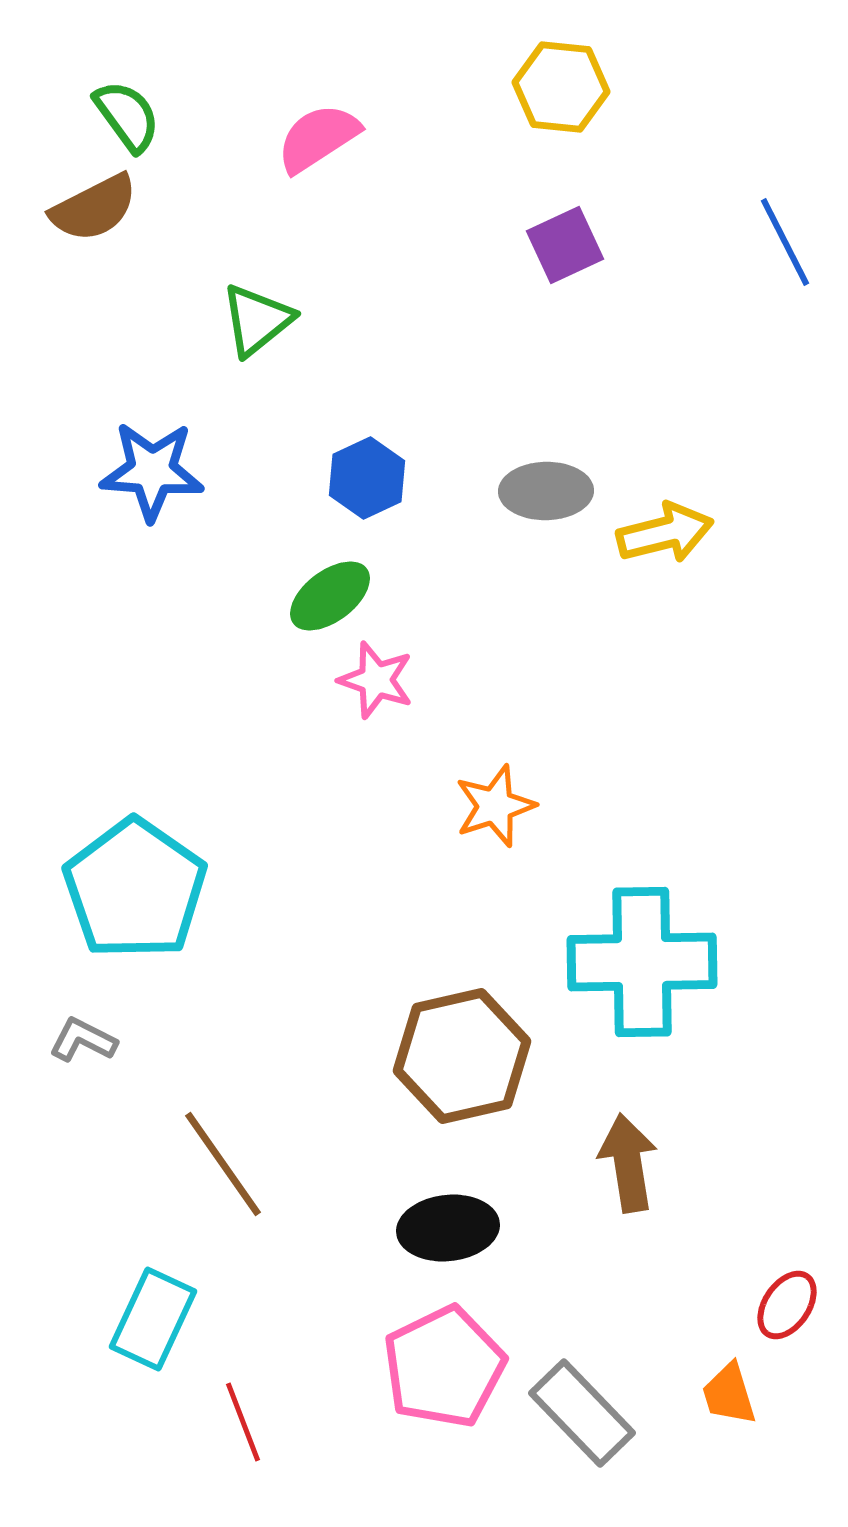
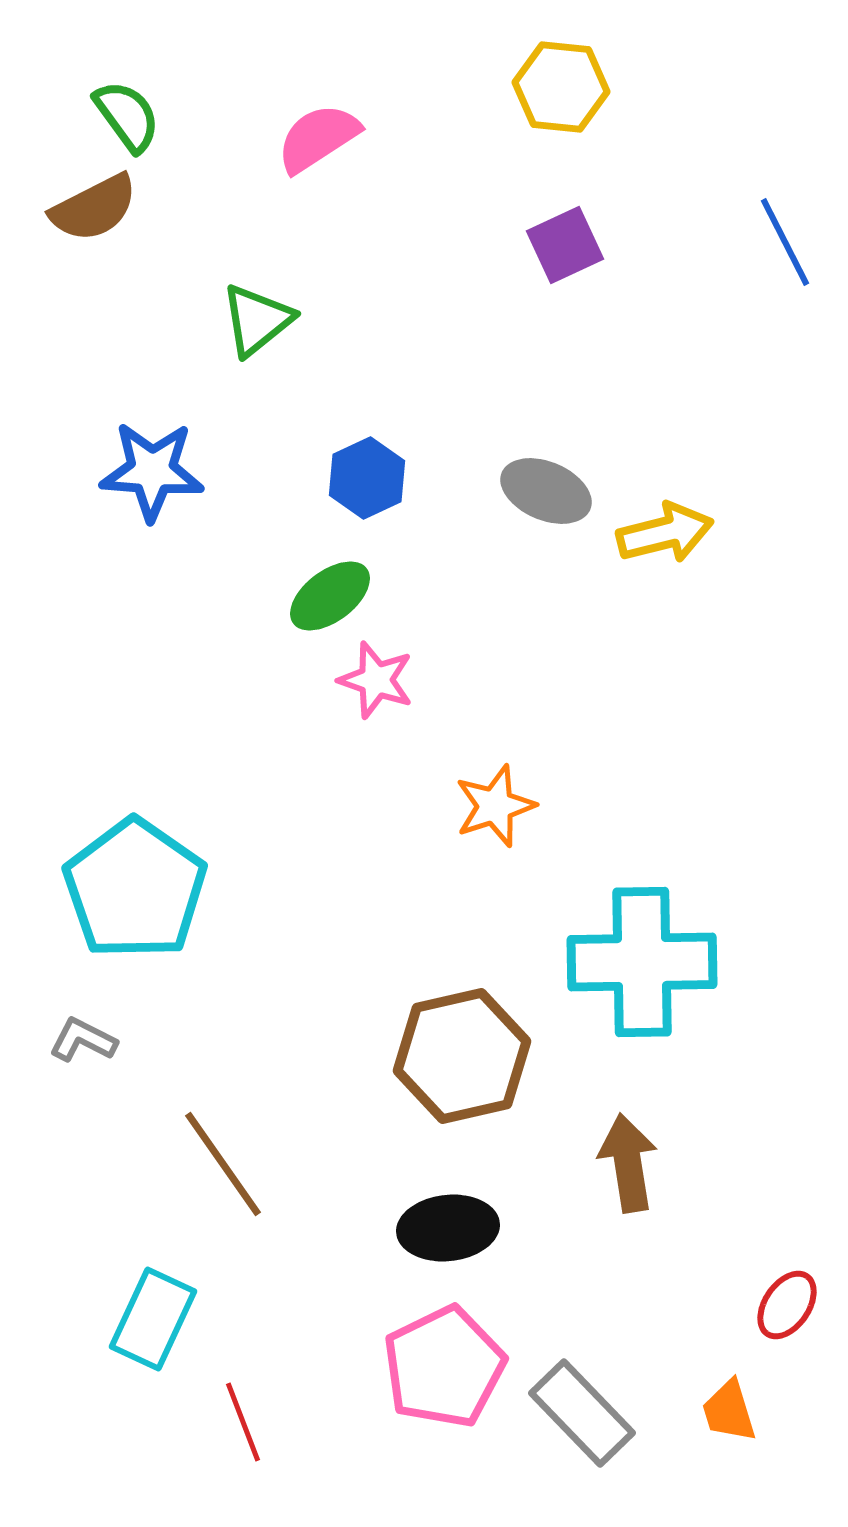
gray ellipse: rotated 24 degrees clockwise
orange trapezoid: moved 17 px down
